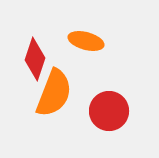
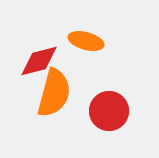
red diamond: moved 4 px right, 2 px down; rotated 57 degrees clockwise
orange semicircle: rotated 6 degrees counterclockwise
